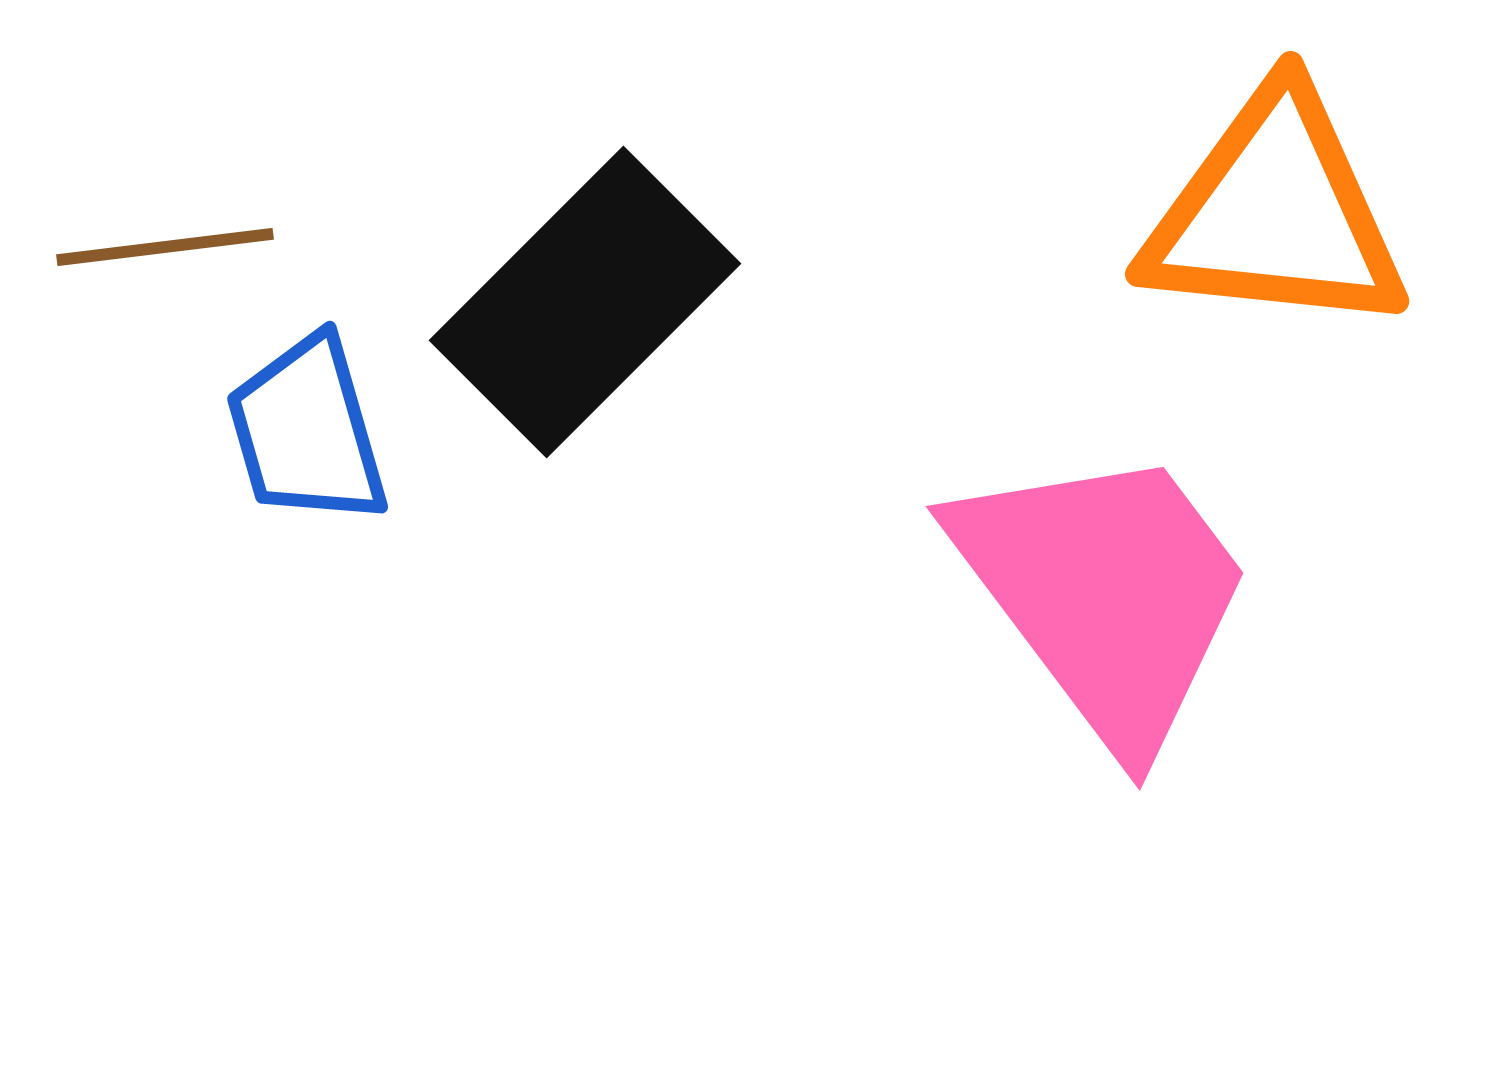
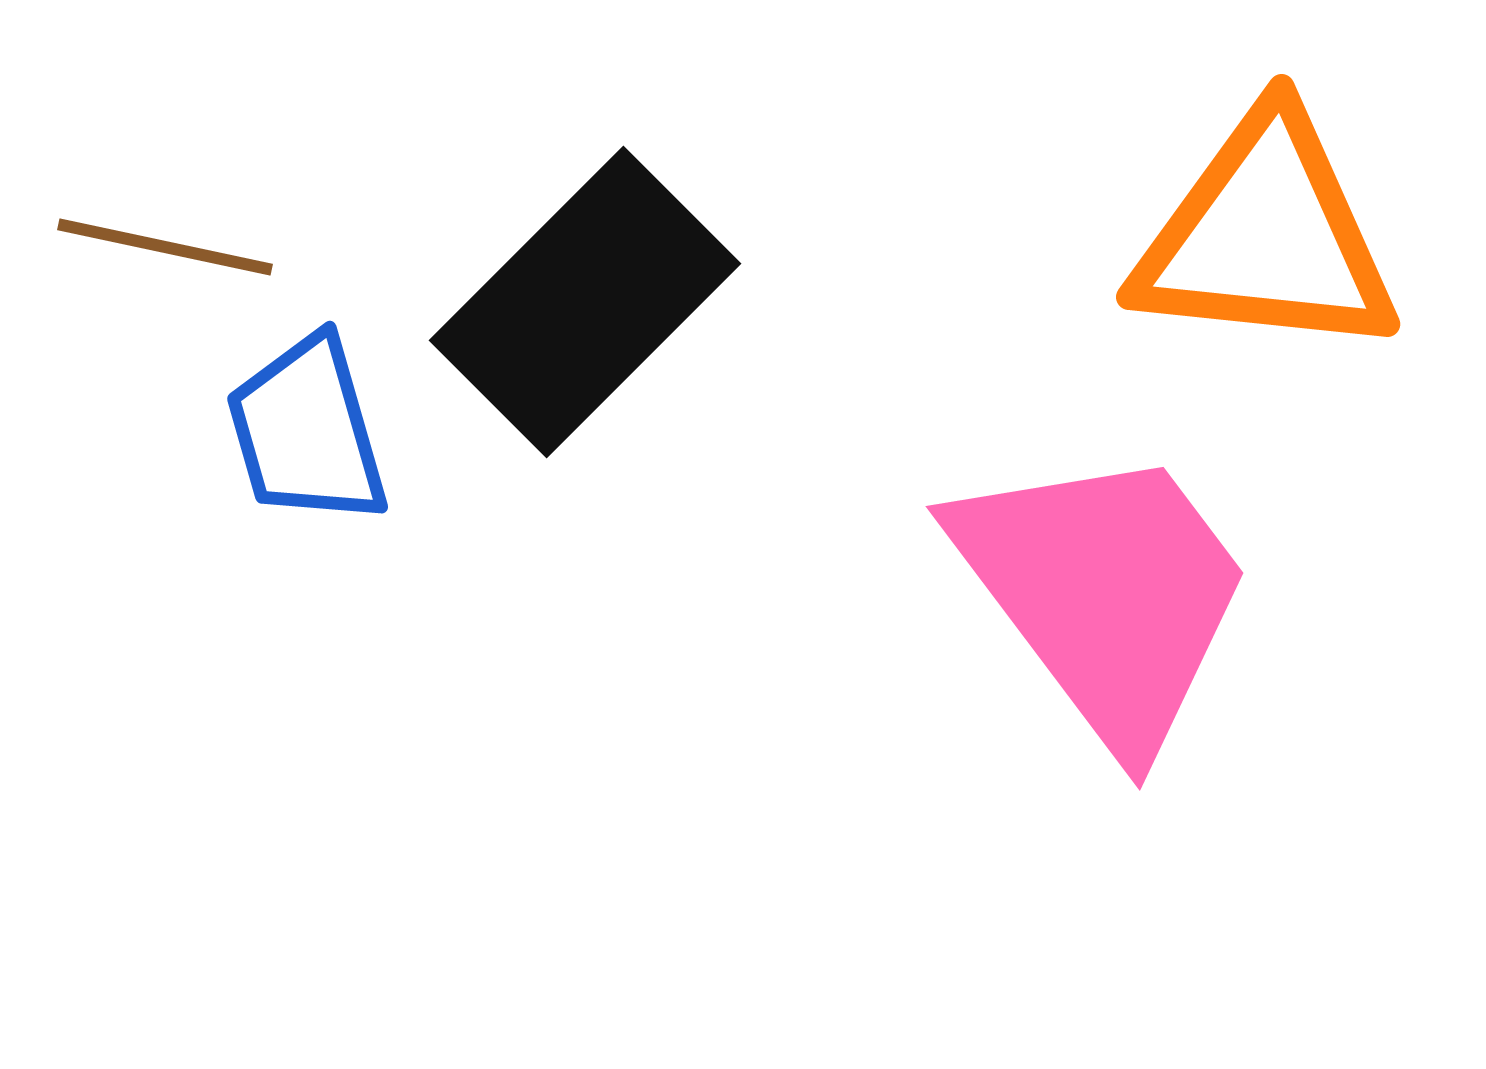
orange triangle: moved 9 px left, 23 px down
brown line: rotated 19 degrees clockwise
